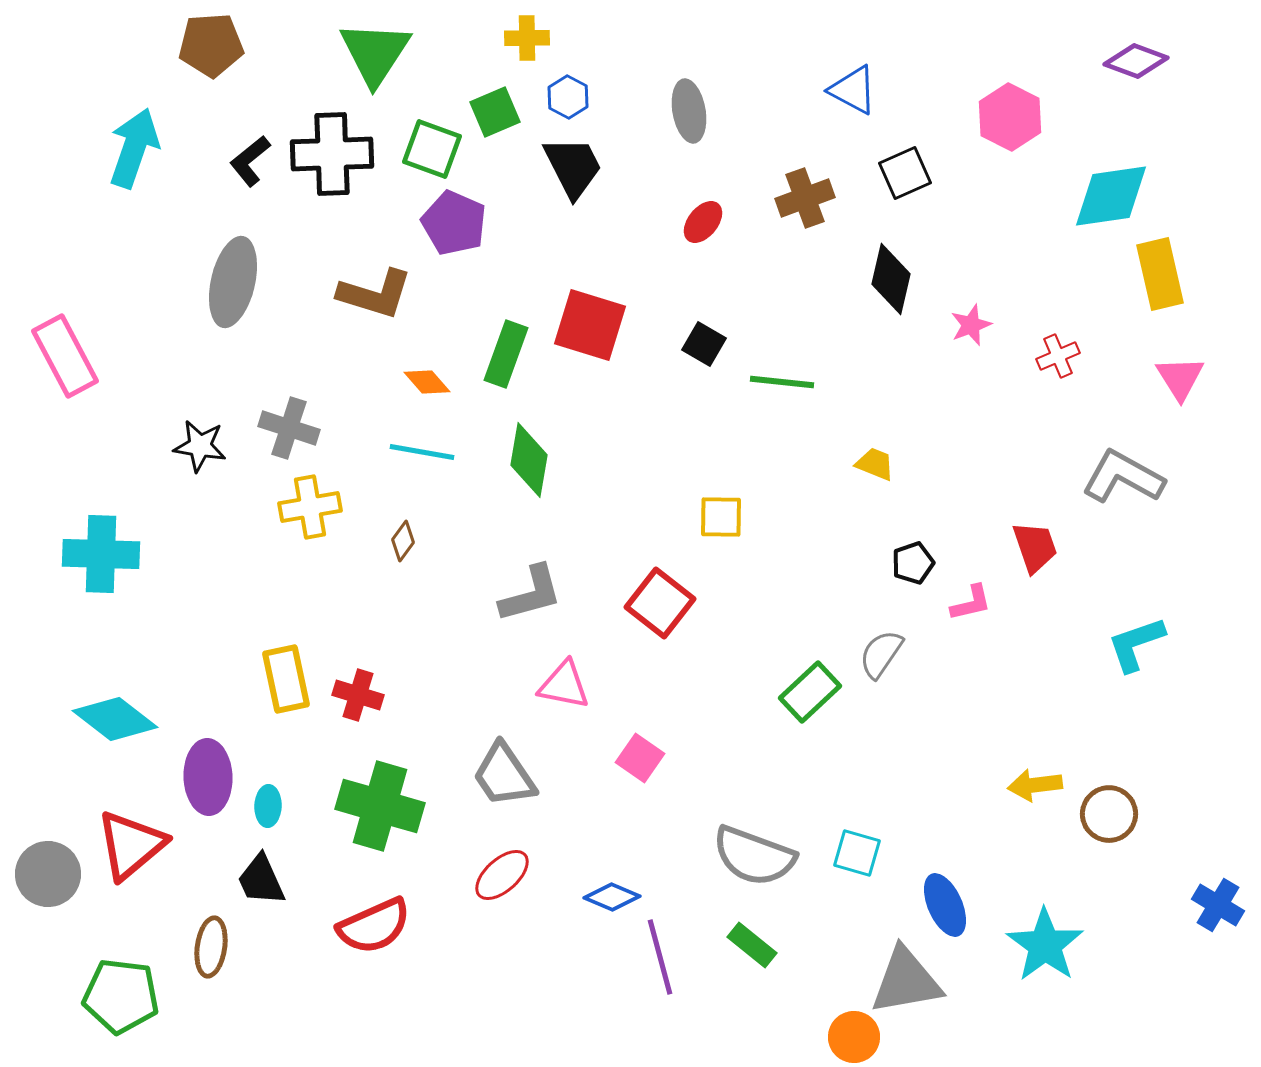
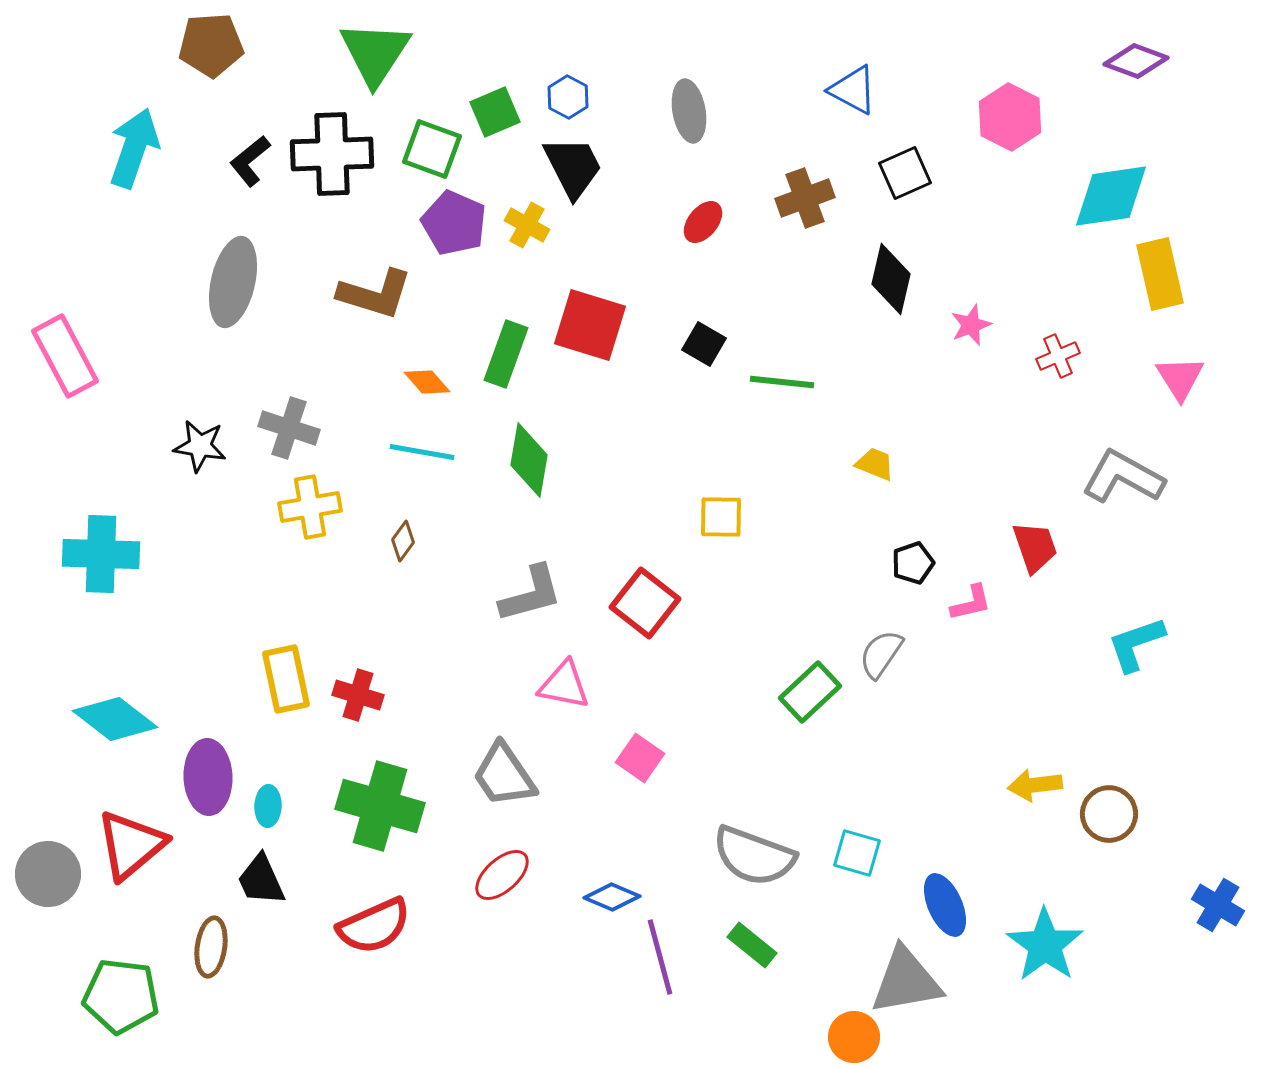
yellow cross at (527, 38): moved 187 px down; rotated 30 degrees clockwise
red square at (660, 603): moved 15 px left
